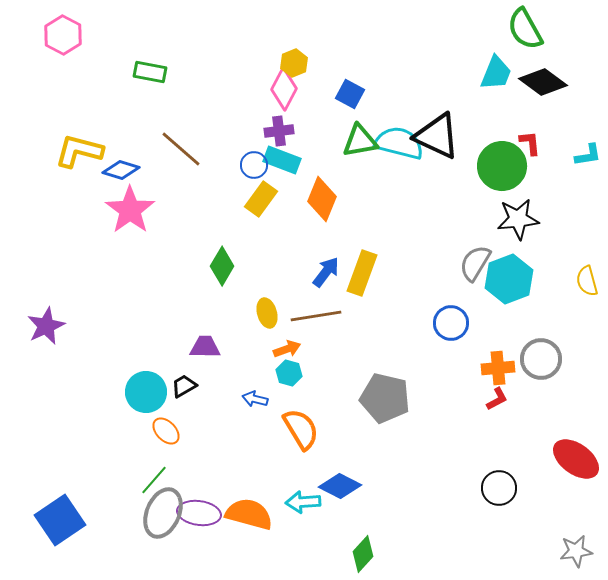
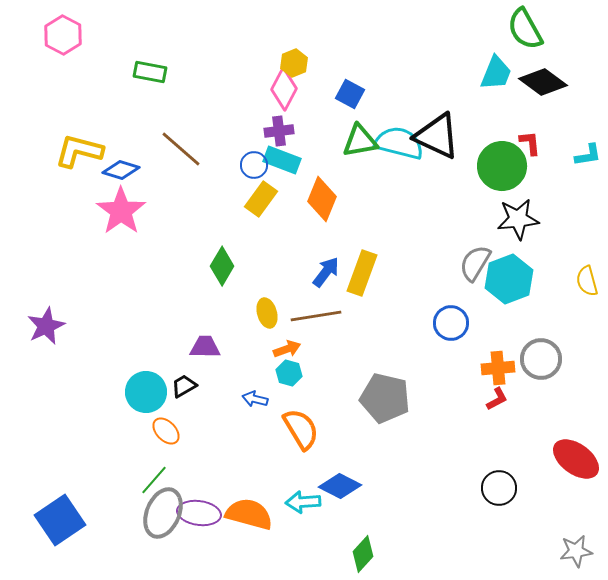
pink star at (130, 210): moved 9 px left, 1 px down
